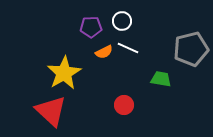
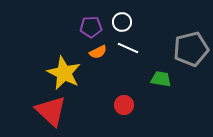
white circle: moved 1 px down
orange semicircle: moved 6 px left
yellow star: rotated 16 degrees counterclockwise
